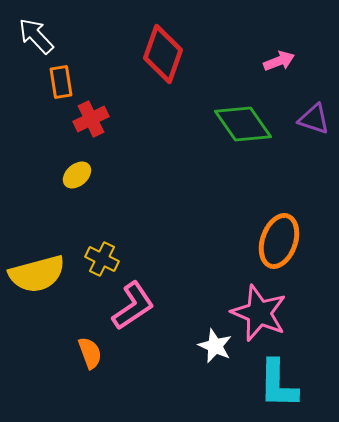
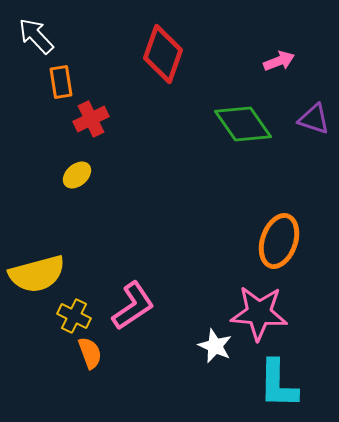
yellow cross: moved 28 px left, 57 px down
pink star: rotated 18 degrees counterclockwise
